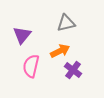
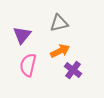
gray triangle: moved 7 px left
pink semicircle: moved 3 px left, 1 px up
